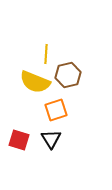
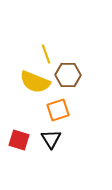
yellow line: rotated 24 degrees counterclockwise
brown hexagon: rotated 15 degrees clockwise
orange square: moved 2 px right
